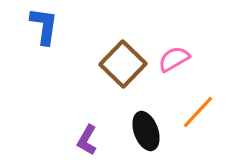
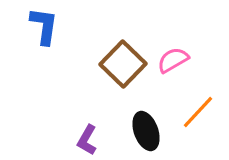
pink semicircle: moved 1 px left, 1 px down
